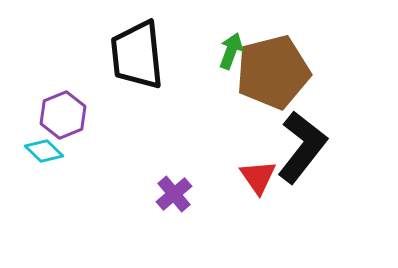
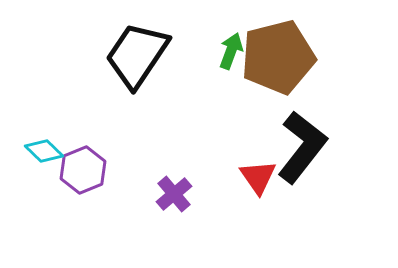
black trapezoid: rotated 40 degrees clockwise
brown pentagon: moved 5 px right, 15 px up
purple hexagon: moved 20 px right, 55 px down
